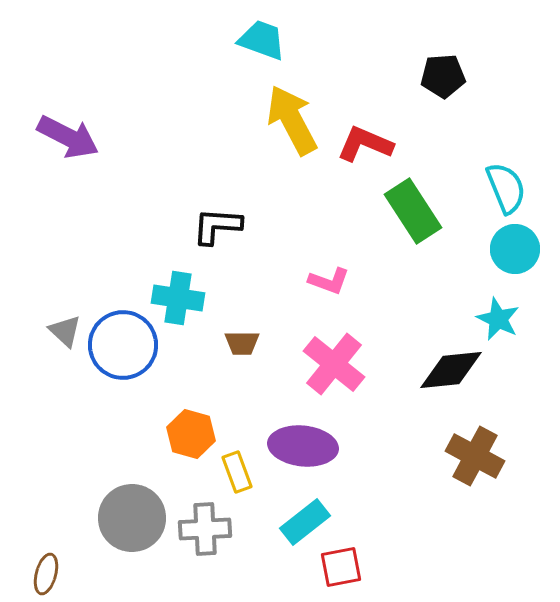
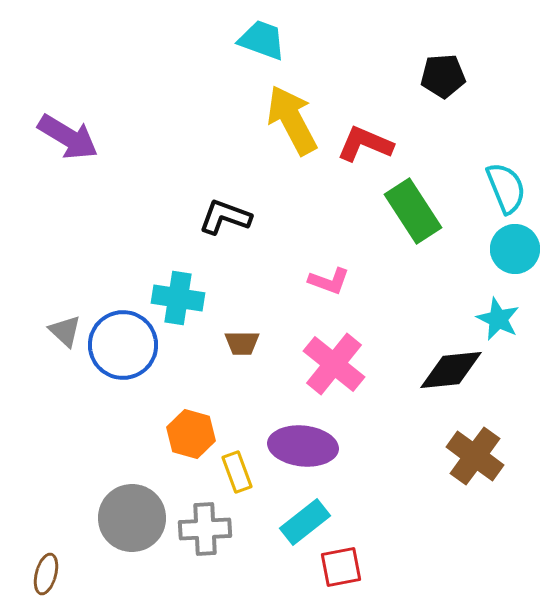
purple arrow: rotated 4 degrees clockwise
black L-shape: moved 8 px right, 9 px up; rotated 16 degrees clockwise
brown cross: rotated 8 degrees clockwise
